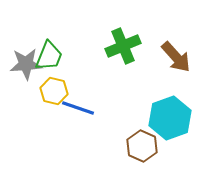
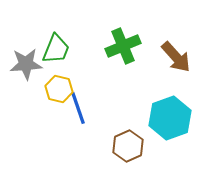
green trapezoid: moved 7 px right, 7 px up
yellow hexagon: moved 5 px right, 2 px up
blue line: rotated 52 degrees clockwise
brown hexagon: moved 14 px left; rotated 12 degrees clockwise
